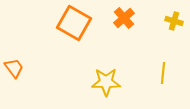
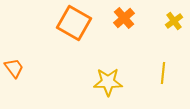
yellow cross: rotated 36 degrees clockwise
yellow star: moved 2 px right
